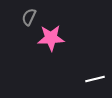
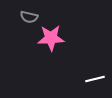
gray semicircle: rotated 102 degrees counterclockwise
